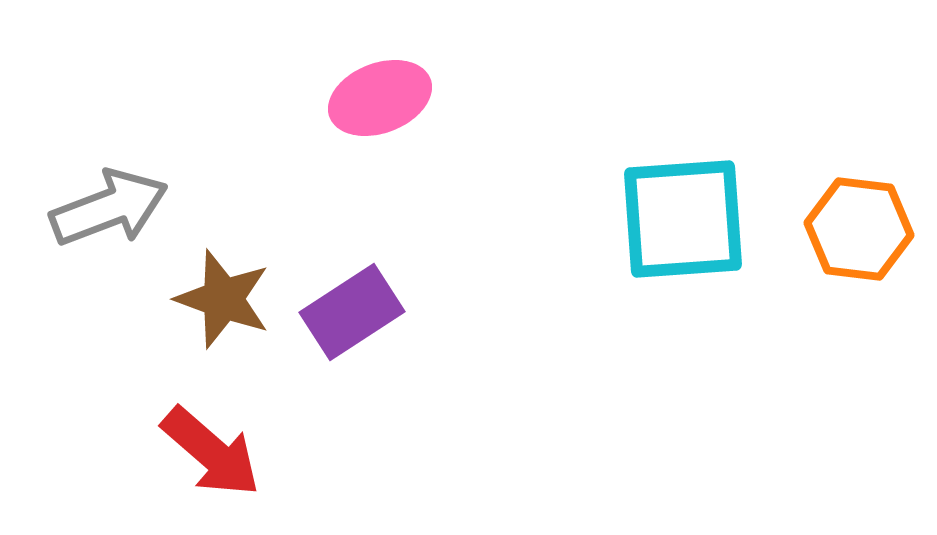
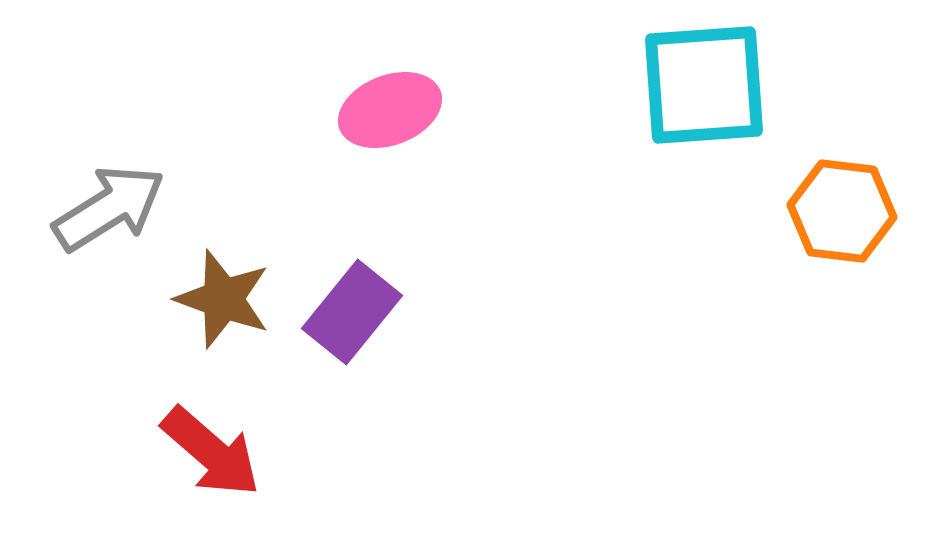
pink ellipse: moved 10 px right, 12 px down
gray arrow: rotated 11 degrees counterclockwise
cyan square: moved 21 px right, 134 px up
orange hexagon: moved 17 px left, 18 px up
purple rectangle: rotated 18 degrees counterclockwise
